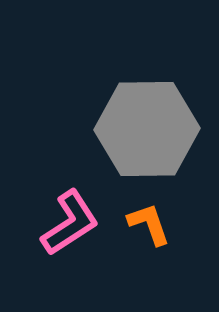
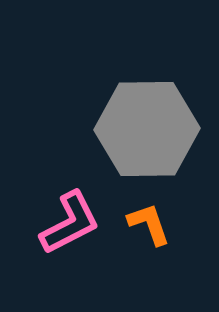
pink L-shape: rotated 6 degrees clockwise
